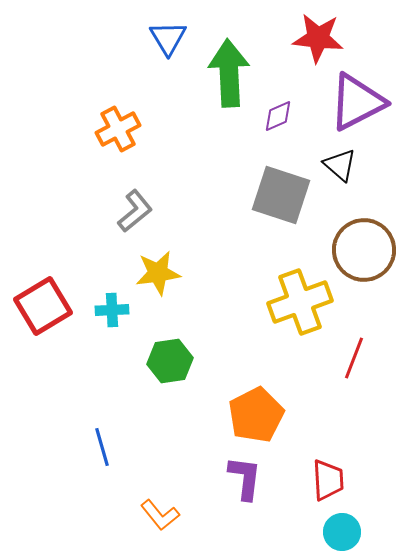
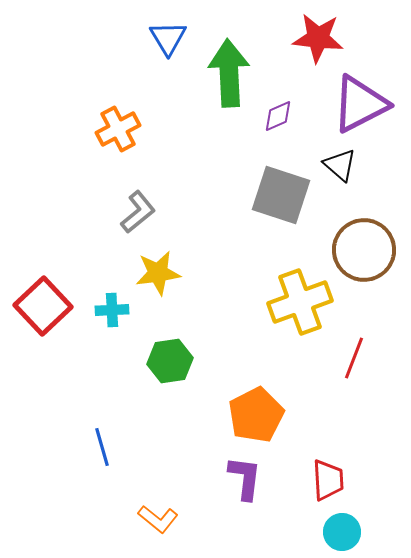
purple triangle: moved 3 px right, 2 px down
gray L-shape: moved 3 px right, 1 px down
red square: rotated 12 degrees counterclockwise
orange L-shape: moved 2 px left, 4 px down; rotated 12 degrees counterclockwise
